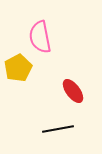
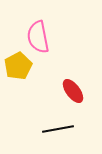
pink semicircle: moved 2 px left
yellow pentagon: moved 2 px up
